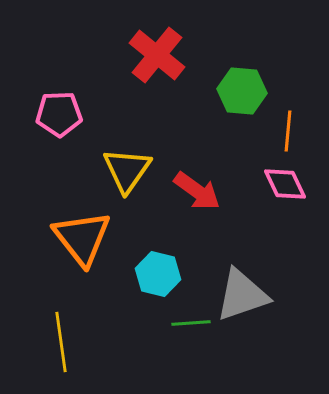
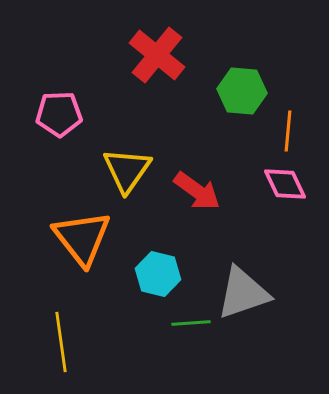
gray triangle: moved 1 px right, 2 px up
